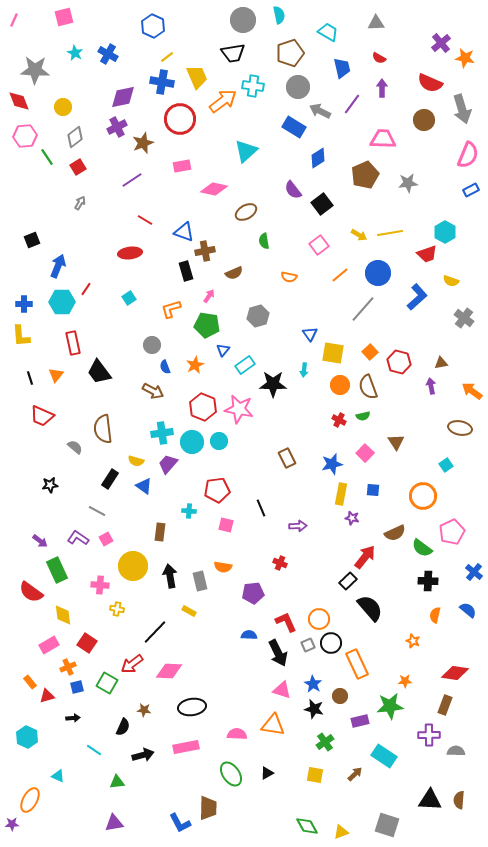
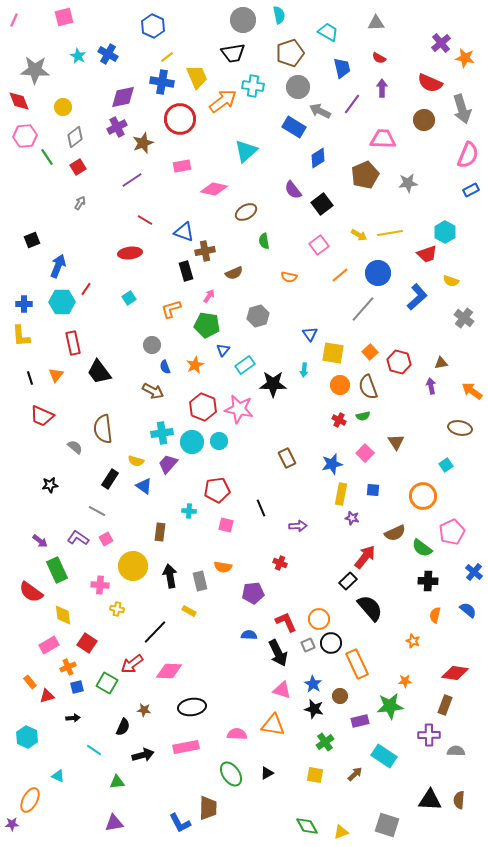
cyan star at (75, 53): moved 3 px right, 3 px down
